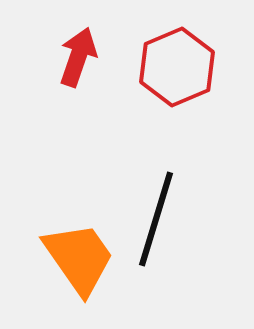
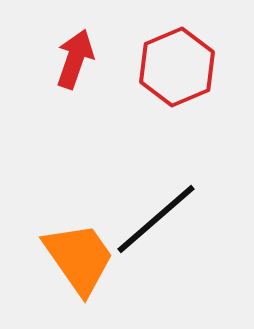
red arrow: moved 3 px left, 2 px down
black line: rotated 32 degrees clockwise
